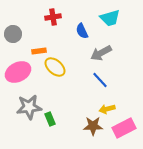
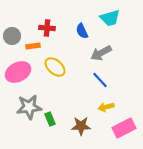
red cross: moved 6 px left, 11 px down; rotated 14 degrees clockwise
gray circle: moved 1 px left, 2 px down
orange rectangle: moved 6 px left, 5 px up
yellow arrow: moved 1 px left, 2 px up
brown star: moved 12 px left
